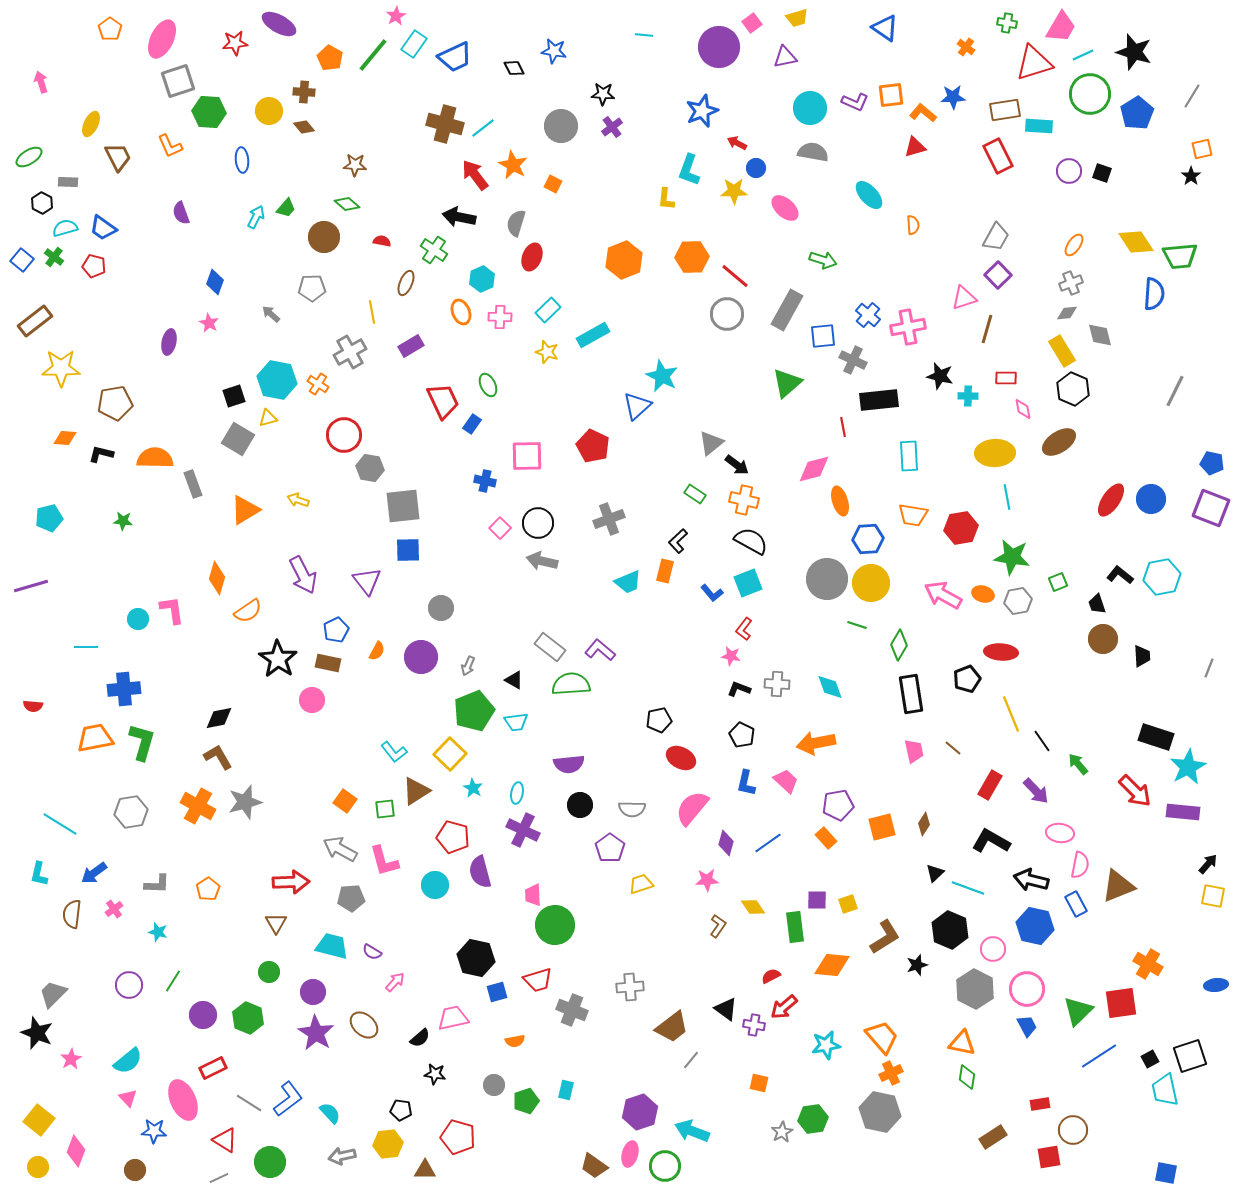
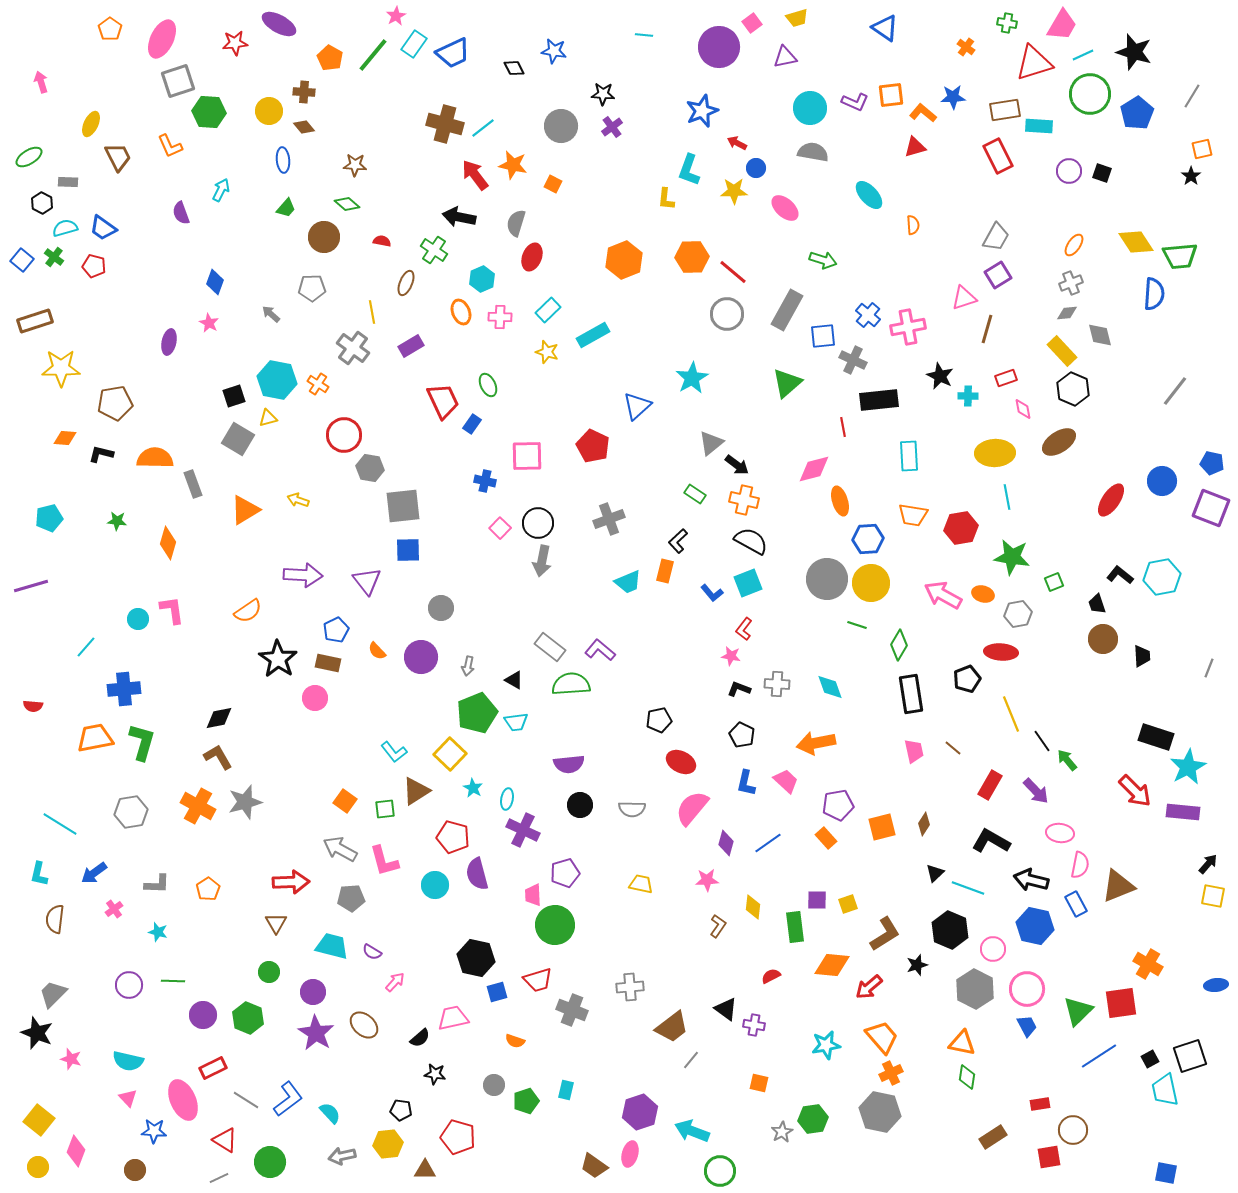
pink trapezoid at (1061, 27): moved 1 px right, 2 px up
blue trapezoid at (455, 57): moved 2 px left, 4 px up
blue ellipse at (242, 160): moved 41 px right
orange star at (513, 165): rotated 16 degrees counterclockwise
cyan arrow at (256, 217): moved 35 px left, 27 px up
purple square at (998, 275): rotated 12 degrees clockwise
red line at (735, 276): moved 2 px left, 4 px up
brown rectangle at (35, 321): rotated 20 degrees clockwise
yellow rectangle at (1062, 351): rotated 12 degrees counterclockwise
gray cross at (350, 352): moved 3 px right, 4 px up; rotated 24 degrees counterclockwise
cyan star at (662, 376): moved 30 px right, 2 px down; rotated 16 degrees clockwise
black star at (940, 376): rotated 12 degrees clockwise
red rectangle at (1006, 378): rotated 20 degrees counterclockwise
gray line at (1175, 391): rotated 12 degrees clockwise
blue circle at (1151, 499): moved 11 px right, 18 px up
green star at (123, 521): moved 6 px left
gray arrow at (542, 561): rotated 92 degrees counterclockwise
purple arrow at (303, 575): rotated 60 degrees counterclockwise
orange diamond at (217, 578): moved 49 px left, 35 px up
green square at (1058, 582): moved 4 px left
gray hexagon at (1018, 601): moved 13 px down
cyan line at (86, 647): rotated 50 degrees counterclockwise
orange semicircle at (377, 651): rotated 108 degrees clockwise
gray arrow at (468, 666): rotated 12 degrees counterclockwise
pink circle at (312, 700): moved 3 px right, 2 px up
green pentagon at (474, 711): moved 3 px right, 2 px down
red ellipse at (681, 758): moved 4 px down
green arrow at (1078, 764): moved 11 px left, 4 px up
cyan ellipse at (517, 793): moved 10 px left, 6 px down
purple pentagon at (610, 848): moved 45 px left, 25 px down; rotated 20 degrees clockwise
purple semicircle at (480, 872): moved 3 px left, 2 px down
yellow trapezoid at (641, 884): rotated 30 degrees clockwise
yellow diamond at (753, 907): rotated 40 degrees clockwise
brown semicircle at (72, 914): moved 17 px left, 5 px down
brown L-shape at (885, 937): moved 3 px up
green line at (173, 981): rotated 60 degrees clockwise
red arrow at (784, 1007): moved 85 px right, 20 px up
orange semicircle at (515, 1041): rotated 30 degrees clockwise
pink star at (71, 1059): rotated 25 degrees counterclockwise
cyan semicircle at (128, 1061): rotated 52 degrees clockwise
gray line at (249, 1103): moved 3 px left, 3 px up
green circle at (665, 1166): moved 55 px right, 5 px down
